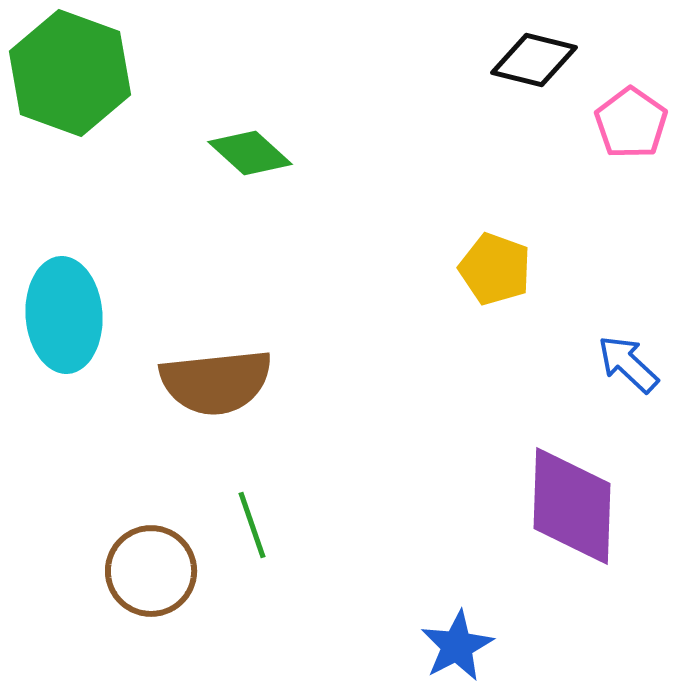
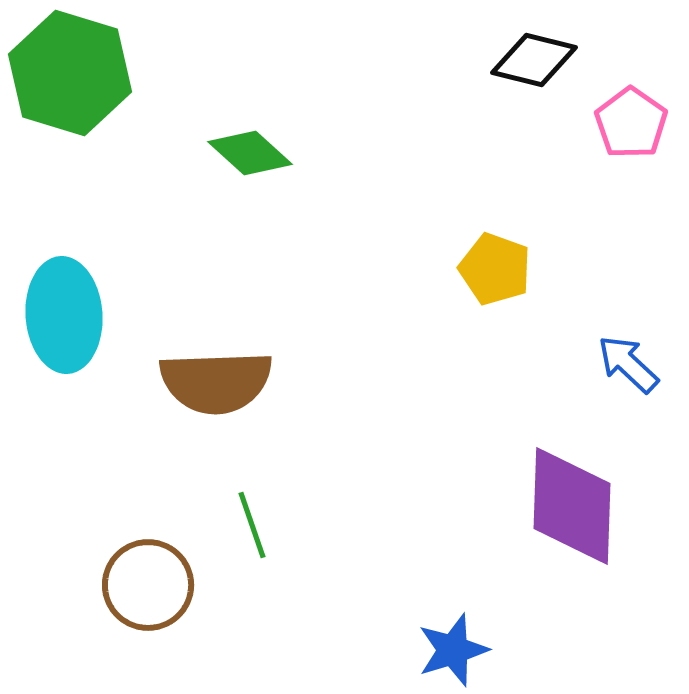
green hexagon: rotated 3 degrees counterclockwise
brown semicircle: rotated 4 degrees clockwise
brown circle: moved 3 px left, 14 px down
blue star: moved 4 px left, 4 px down; rotated 10 degrees clockwise
